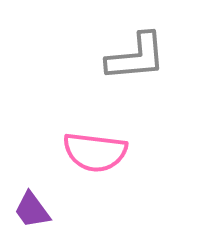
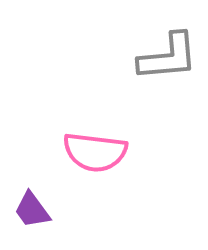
gray L-shape: moved 32 px right
